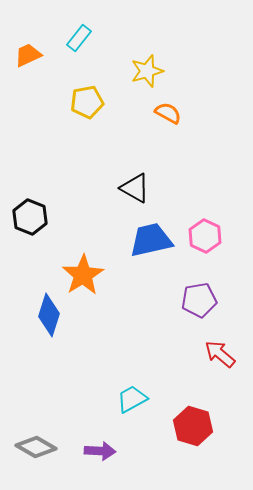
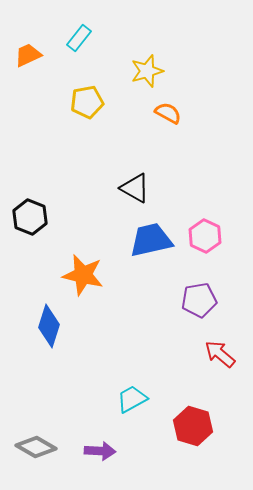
orange star: rotated 27 degrees counterclockwise
blue diamond: moved 11 px down
